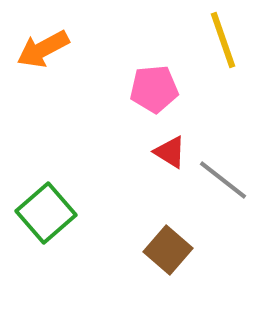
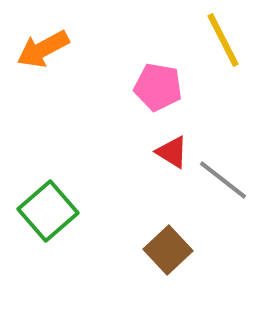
yellow line: rotated 8 degrees counterclockwise
pink pentagon: moved 4 px right, 2 px up; rotated 15 degrees clockwise
red triangle: moved 2 px right
green square: moved 2 px right, 2 px up
brown square: rotated 6 degrees clockwise
